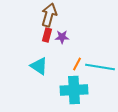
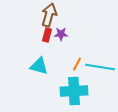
purple star: moved 1 px left, 3 px up
cyan triangle: rotated 18 degrees counterclockwise
cyan cross: moved 1 px down
